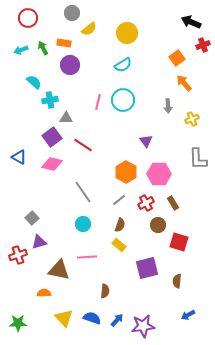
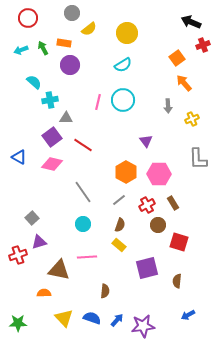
red cross at (146, 203): moved 1 px right, 2 px down
